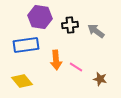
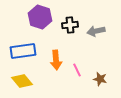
purple hexagon: rotated 10 degrees clockwise
gray arrow: rotated 48 degrees counterclockwise
blue rectangle: moved 3 px left, 6 px down
pink line: moved 1 px right, 3 px down; rotated 32 degrees clockwise
